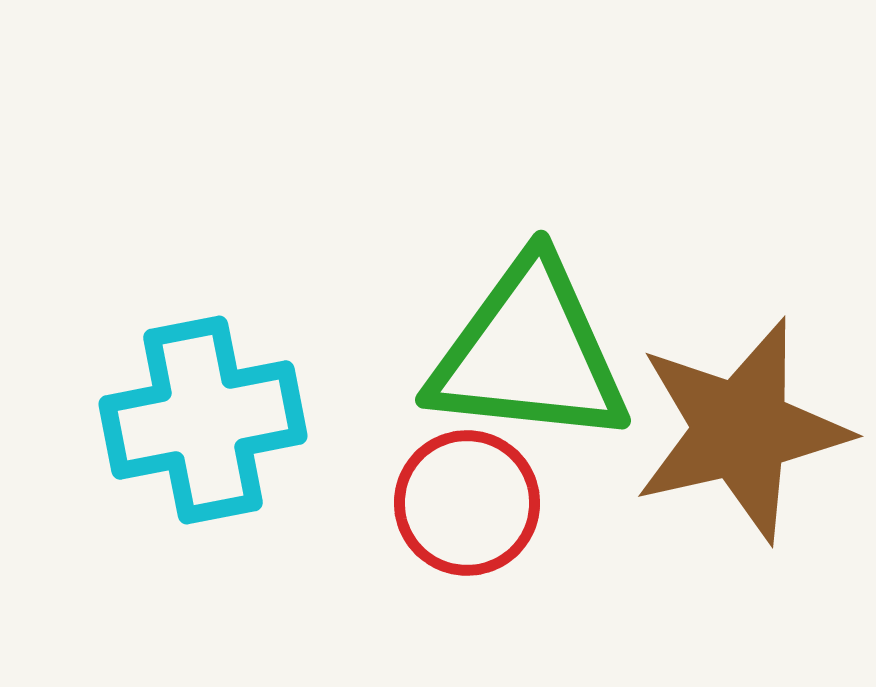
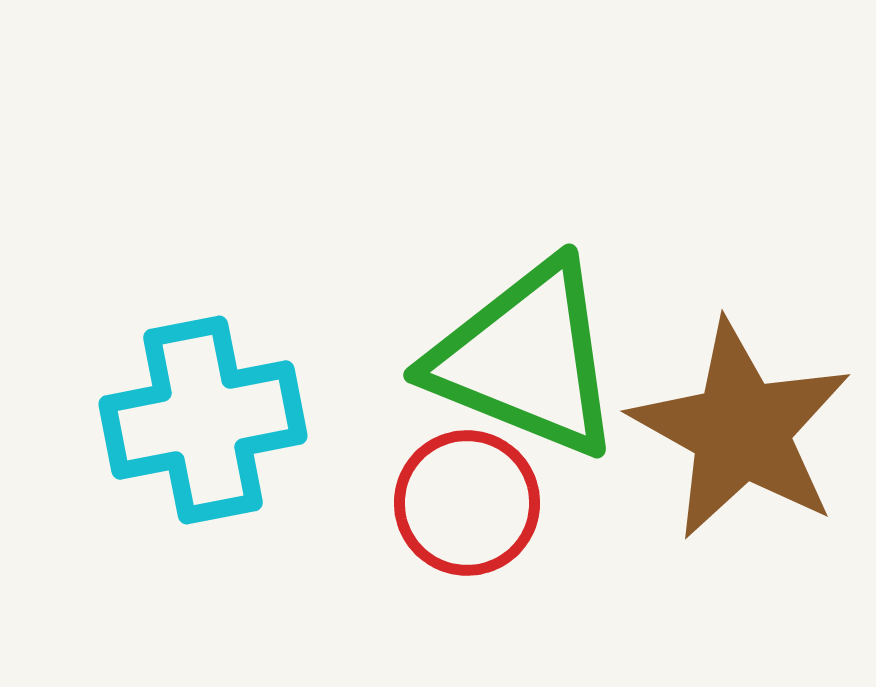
green triangle: moved 3 px left, 6 px down; rotated 16 degrees clockwise
brown star: rotated 30 degrees counterclockwise
